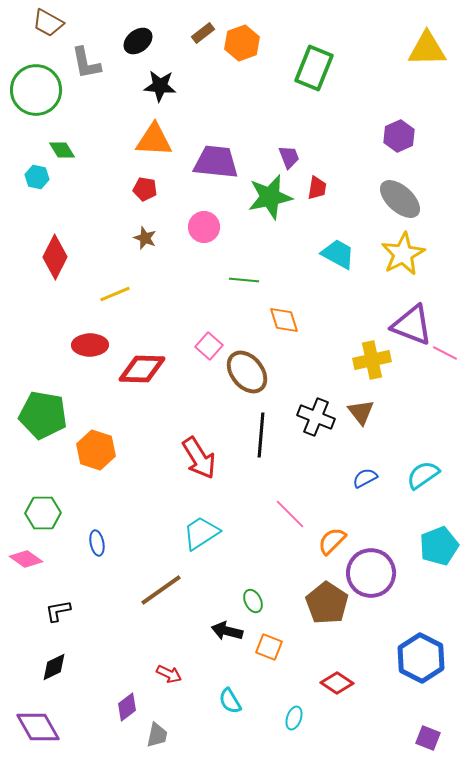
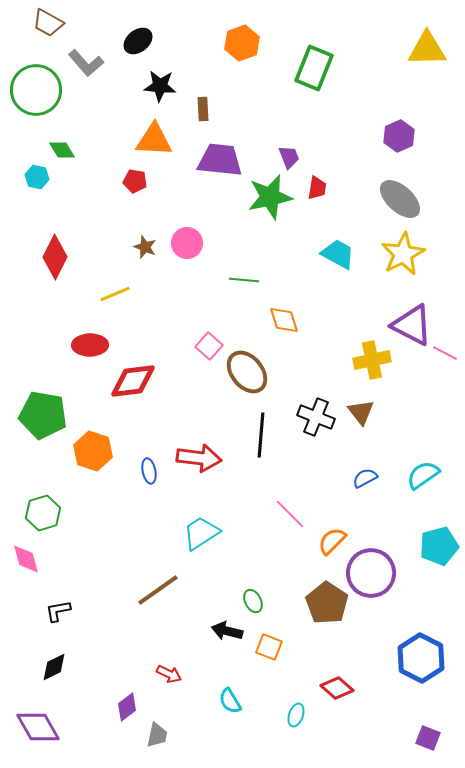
brown rectangle at (203, 33): moved 76 px down; rotated 55 degrees counterclockwise
gray L-shape at (86, 63): rotated 30 degrees counterclockwise
purple trapezoid at (216, 162): moved 4 px right, 2 px up
red pentagon at (145, 189): moved 10 px left, 8 px up
pink circle at (204, 227): moved 17 px left, 16 px down
brown star at (145, 238): moved 9 px down
purple triangle at (412, 325): rotated 6 degrees clockwise
red diamond at (142, 369): moved 9 px left, 12 px down; rotated 9 degrees counterclockwise
orange hexagon at (96, 450): moved 3 px left, 1 px down
red arrow at (199, 458): rotated 51 degrees counterclockwise
green hexagon at (43, 513): rotated 16 degrees counterclockwise
blue ellipse at (97, 543): moved 52 px right, 72 px up
cyan pentagon at (439, 546): rotated 6 degrees clockwise
pink diamond at (26, 559): rotated 40 degrees clockwise
brown line at (161, 590): moved 3 px left
red diamond at (337, 683): moved 5 px down; rotated 8 degrees clockwise
cyan ellipse at (294, 718): moved 2 px right, 3 px up
